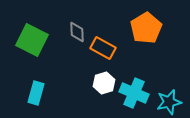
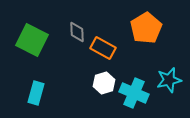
cyan star: moved 22 px up
